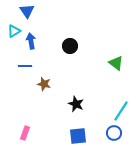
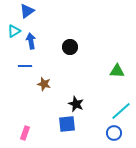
blue triangle: rotated 28 degrees clockwise
black circle: moved 1 px down
green triangle: moved 1 px right, 8 px down; rotated 35 degrees counterclockwise
cyan line: rotated 15 degrees clockwise
blue square: moved 11 px left, 12 px up
